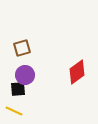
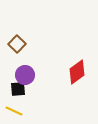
brown square: moved 5 px left, 4 px up; rotated 30 degrees counterclockwise
